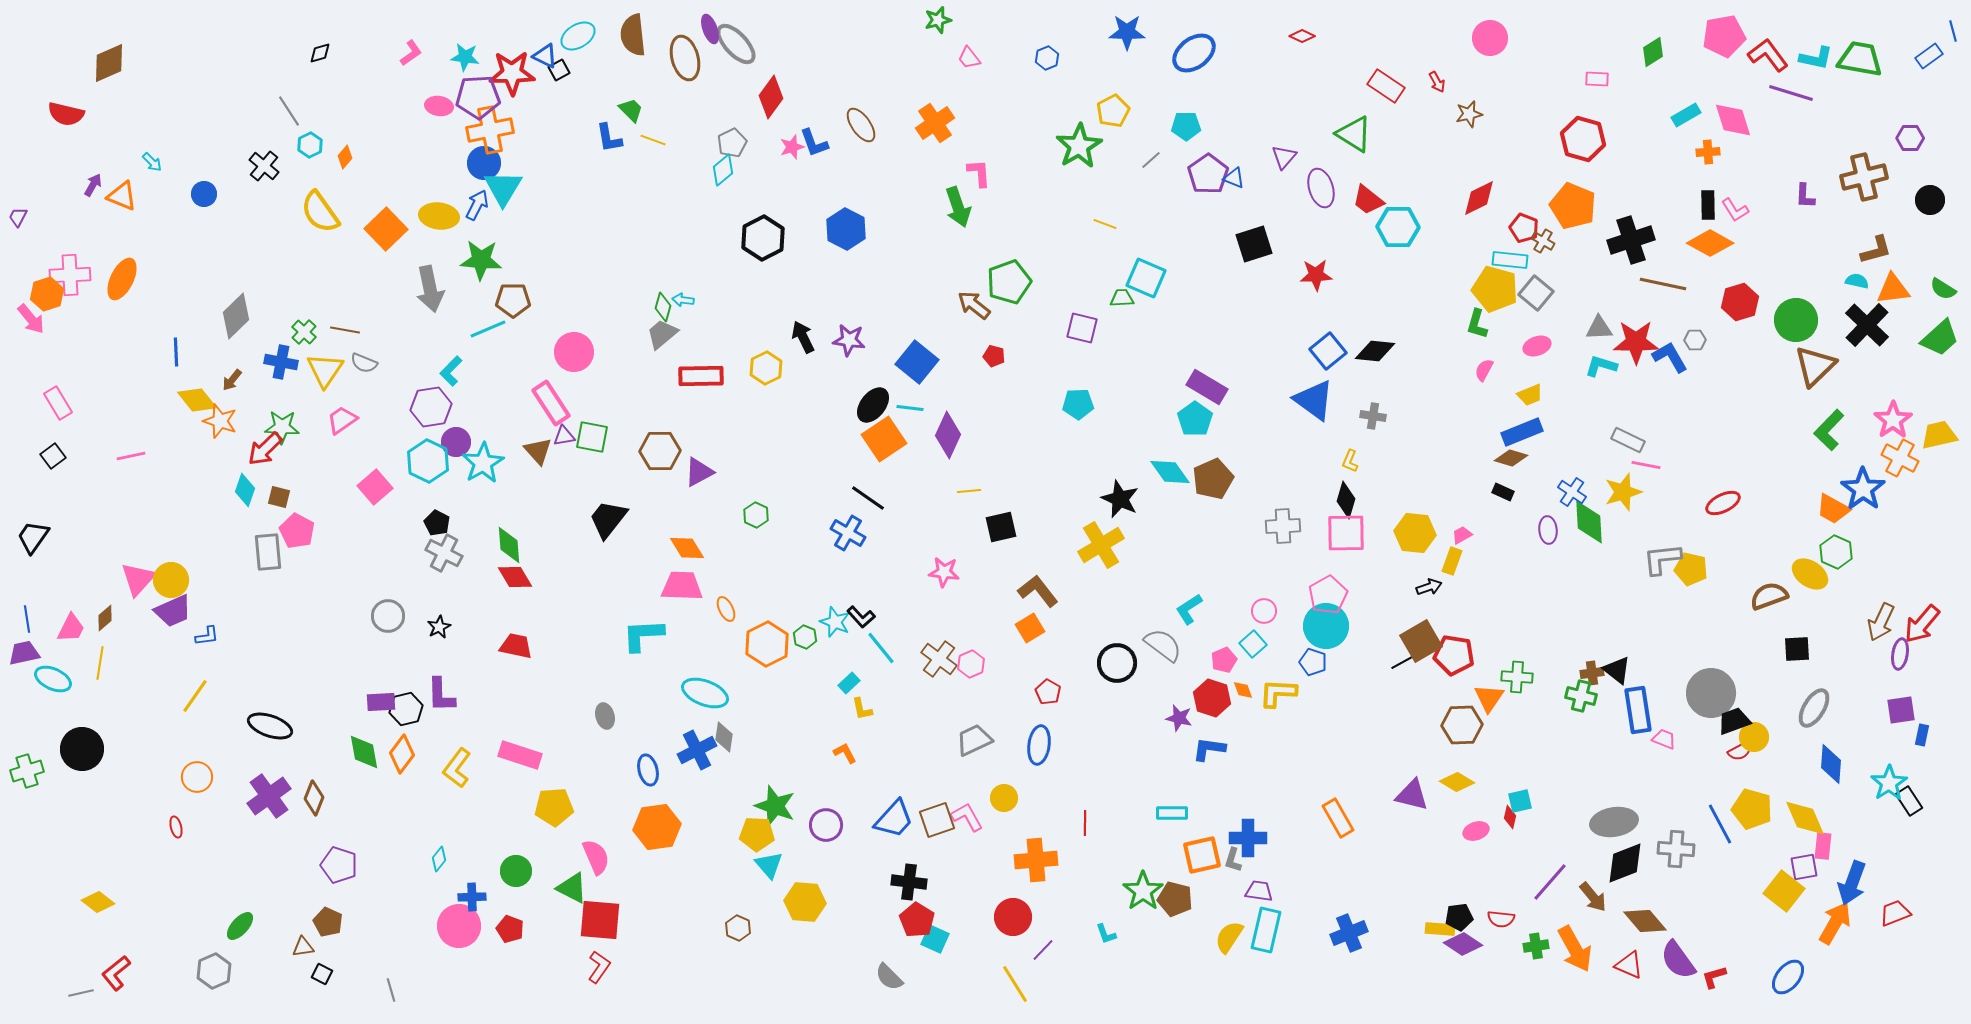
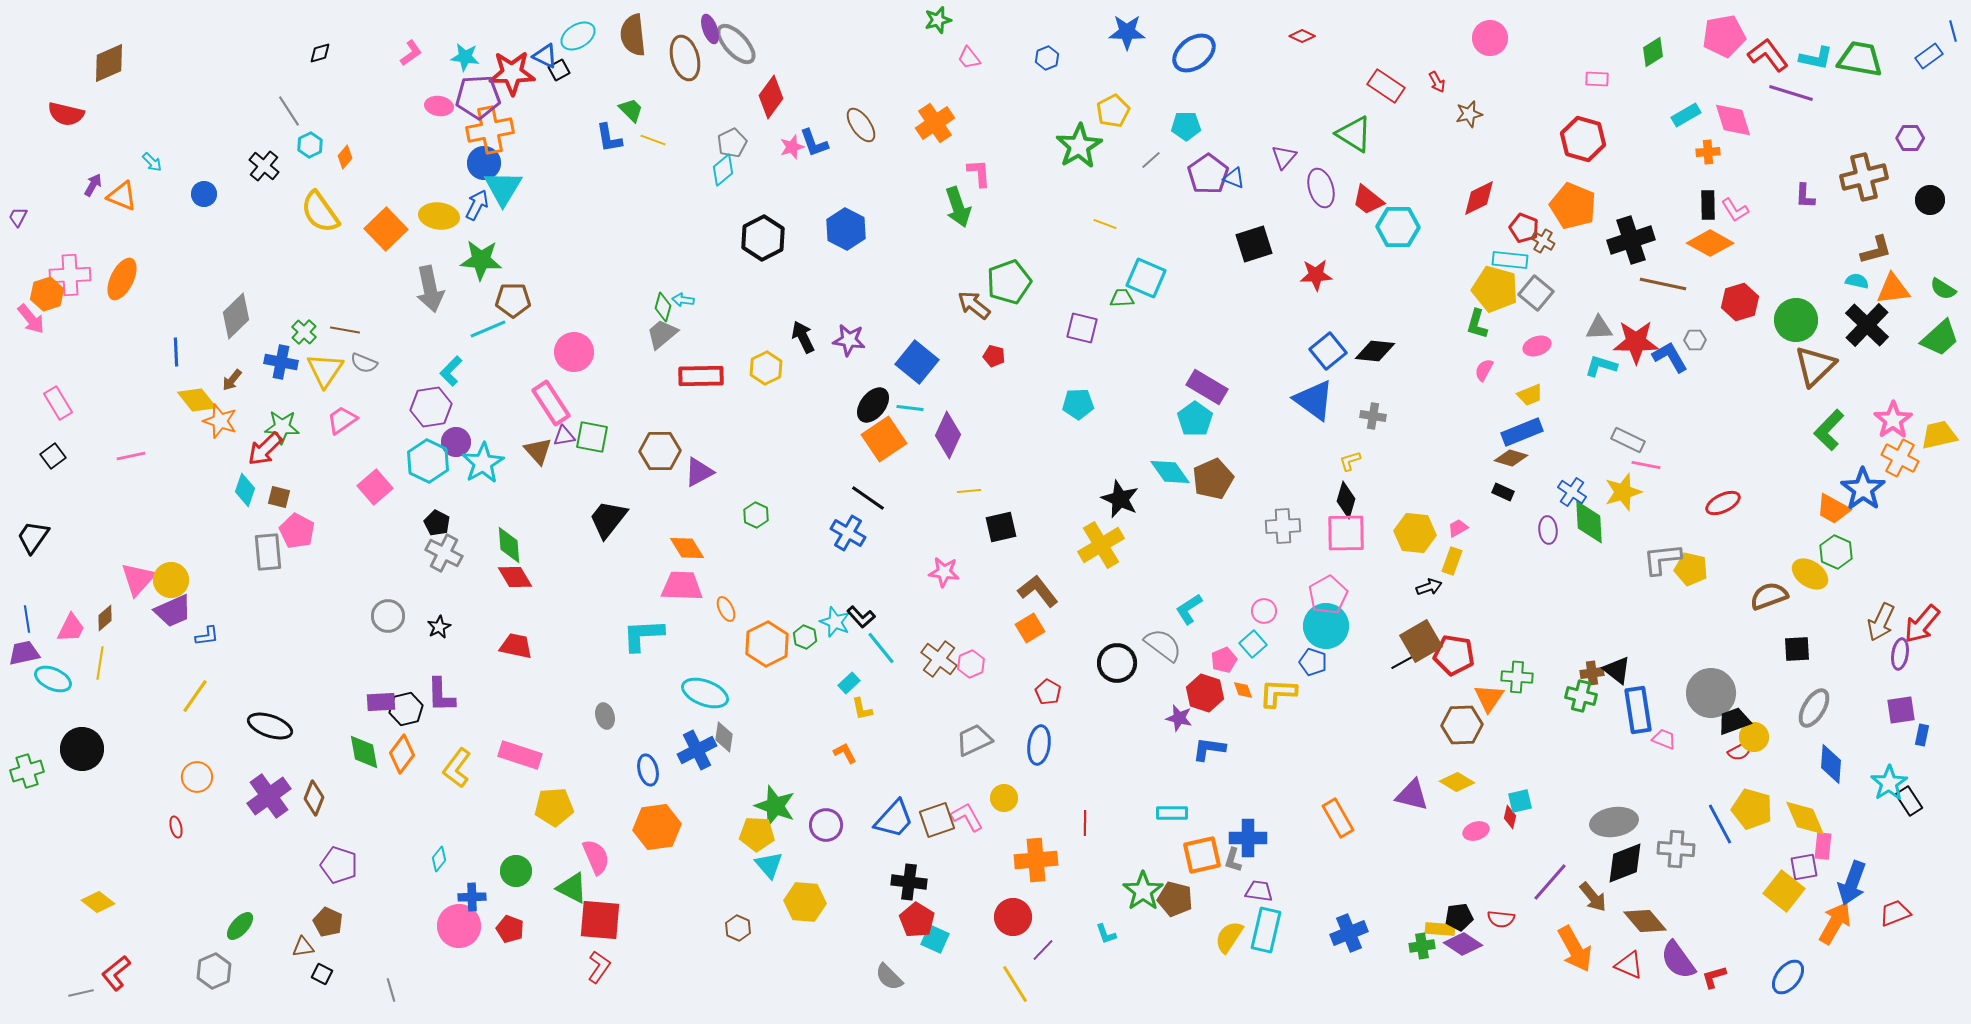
yellow L-shape at (1350, 461): rotated 50 degrees clockwise
pink trapezoid at (1462, 535): moved 4 px left, 7 px up
red hexagon at (1212, 698): moved 7 px left, 5 px up
green cross at (1536, 946): moved 114 px left
